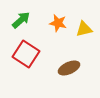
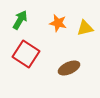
green arrow: moved 1 px left; rotated 18 degrees counterclockwise
yellow triangle: moved 1 px right, 1 px up
